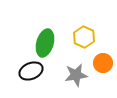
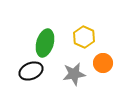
gray star: moved 2 px left, 1 px up
